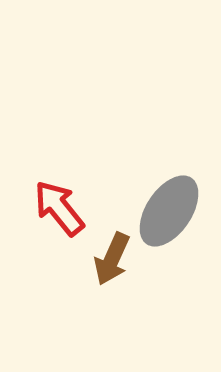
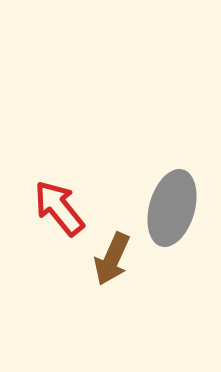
gray ellipse: moved 3 px right, 3 px up; rotated 18 degrees counterclockwise
